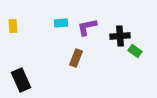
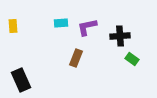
green rectangle: moved 3 px left, 8 px down
